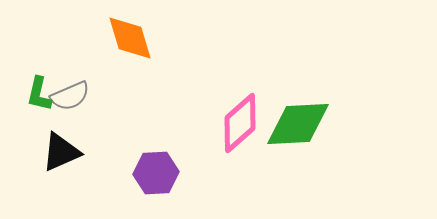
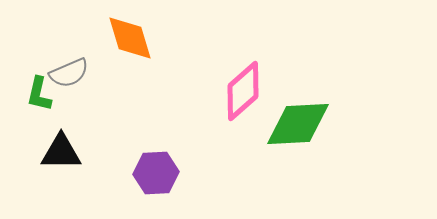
gray semicircle: moved 1 px left, 23 px up
pink diamond: moved 3 px right, 32 px up
black triangle: rotated 24 degrees clockwise
